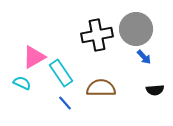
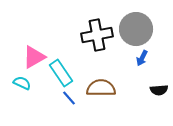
blue arrow: moved 2 px left, 1 px down; rotated 70 degrees clockwise
black semicircle: moved 4 px right
blue line: moved 4 px right, 5 px up
